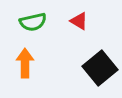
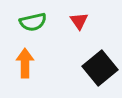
red triangle: rotated 24 degrees clockwise
